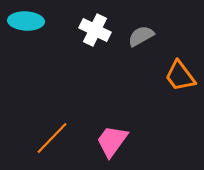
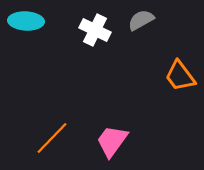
gray semicircle: moved 16 px up
